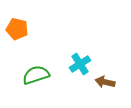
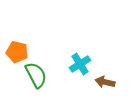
orange pentagon: moved 23 px down
green semicircle: rotated 80 degrees clockwise
